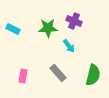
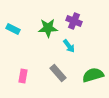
green semicircle: rotated 120 degrees counterclockwise
